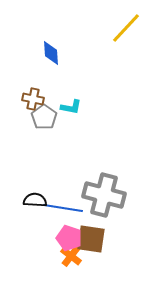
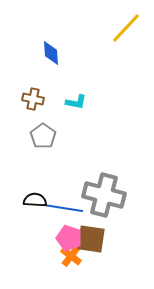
cyan L-shape: moved 5 px right, 5 px up
gray pentagon: moved 1 px left, 19 px down
